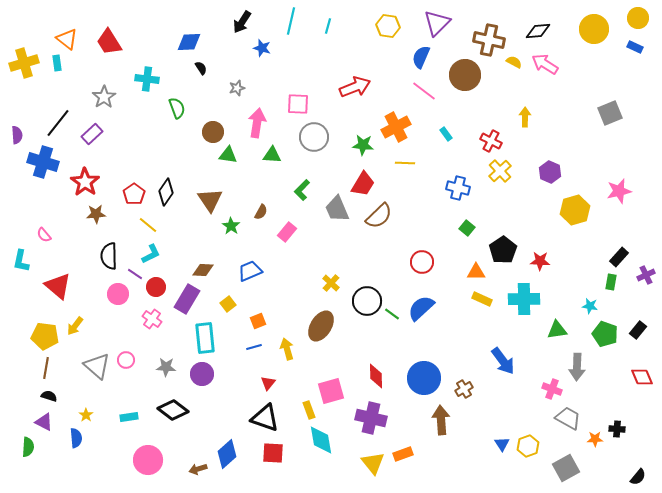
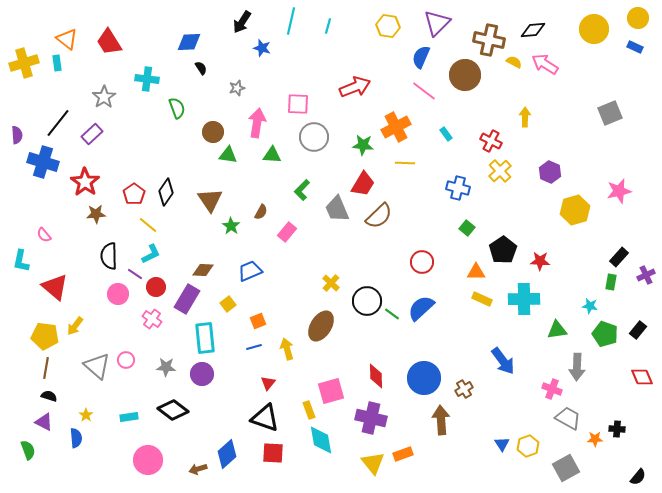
black diamond at (538, 31): moved 5 px left, 1 px up
red triangle at (58, 286): moved 3 px left, 1 px down
green semicircle at (28, 447): moved 3 px down; rotated 24 degrees counterclockwise
